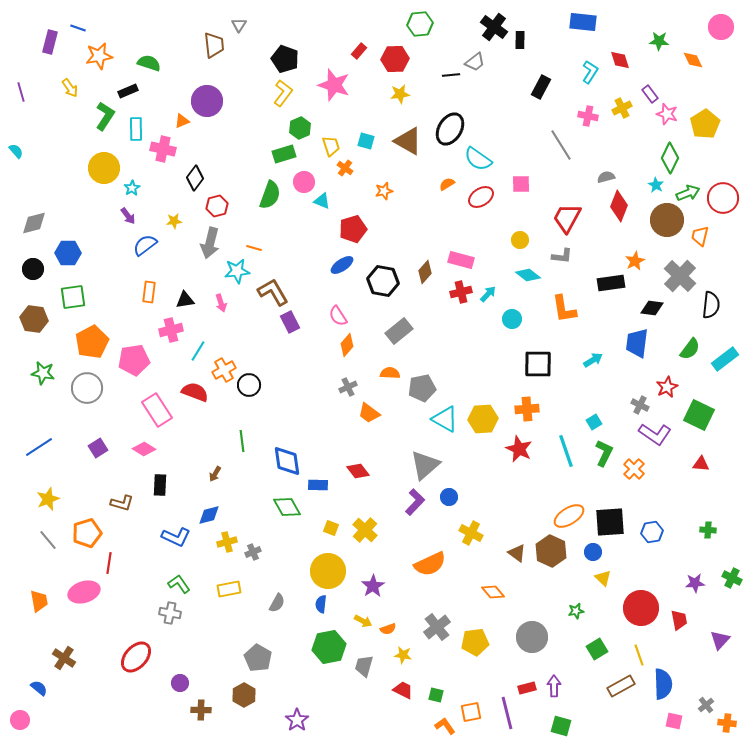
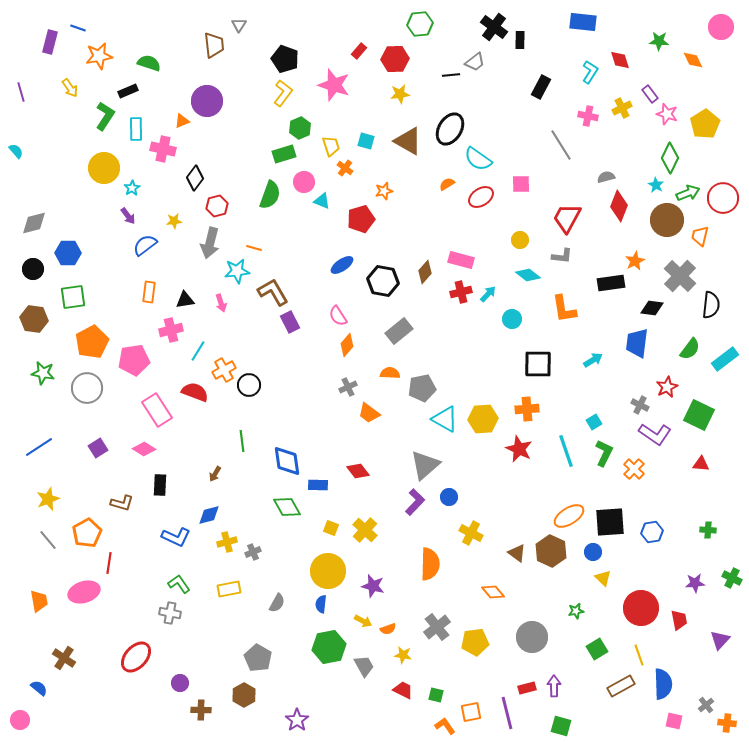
red pentagon at (353, 229): moved 8 px right, 10 px up
orange pentagon at (87, 533): rotated 12 degrees counterclockwise
orange semicircle at (430, 564): rotated 64 degrees counterclockwise
purple star at (373, 586): rotated 25 degrees counterclockwise
gray trapezoid at (364, 666): rotated 135 degrees clockwise
